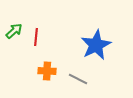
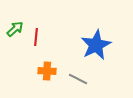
green arrow: moved 1 px right, 2 px up
